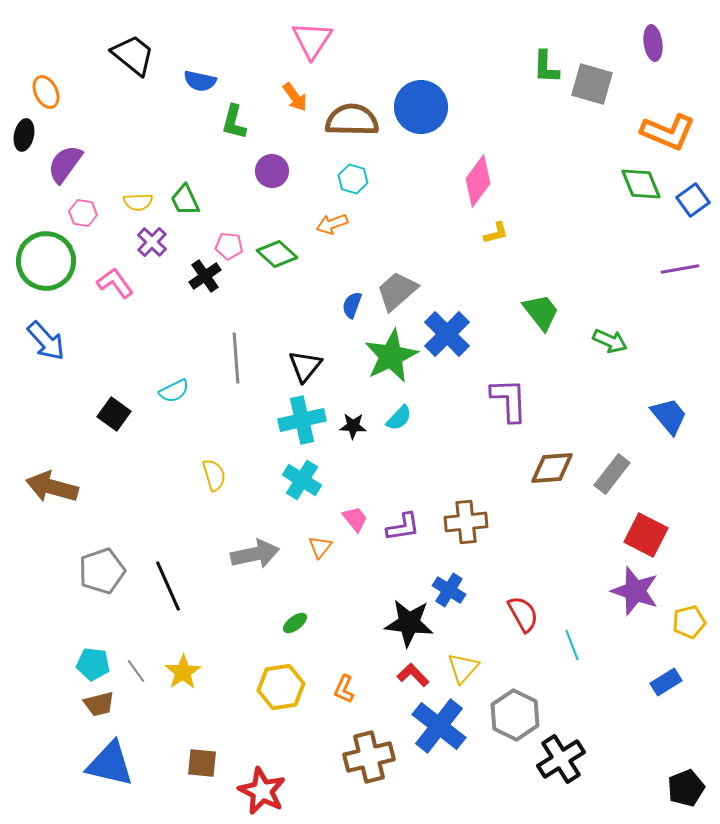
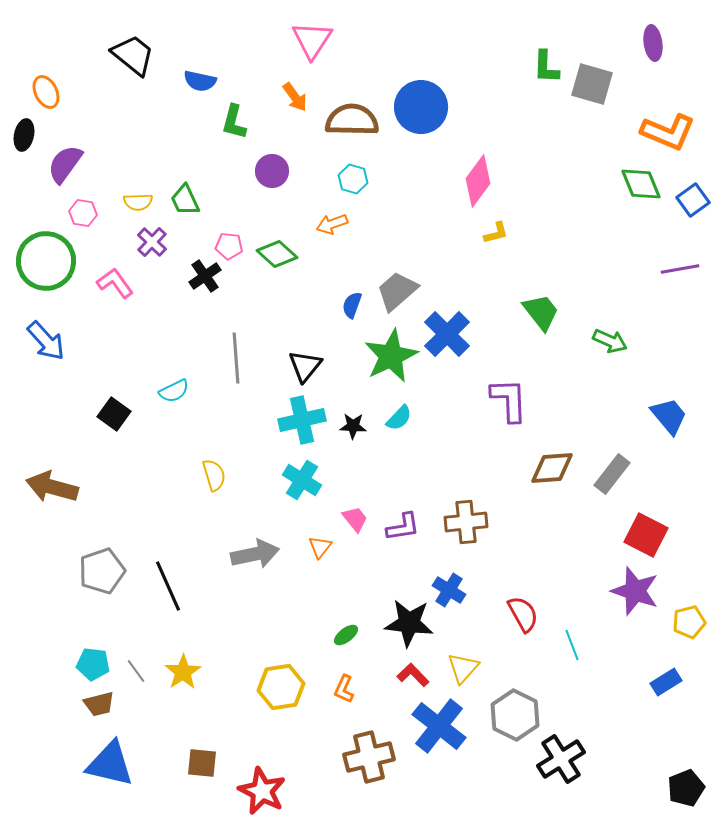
green ellipse at (295, 623): moved 51 px right, 12 px down
